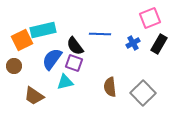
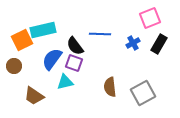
gray square: rotated 15 degrees clockwise
